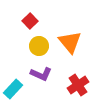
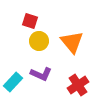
red square: rotated 28 degrees counterclockwise
orange triangle: moved 2 px right
yellow circle: moved 5 px up
cyan rectangle: moved 7 px up
